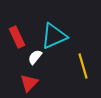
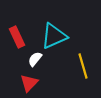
white semicircle: moved 2 px down
